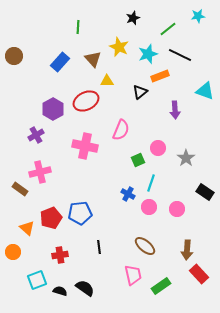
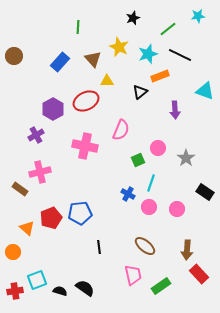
red cross at (60, 255): moved 45 px left, 36 px down
